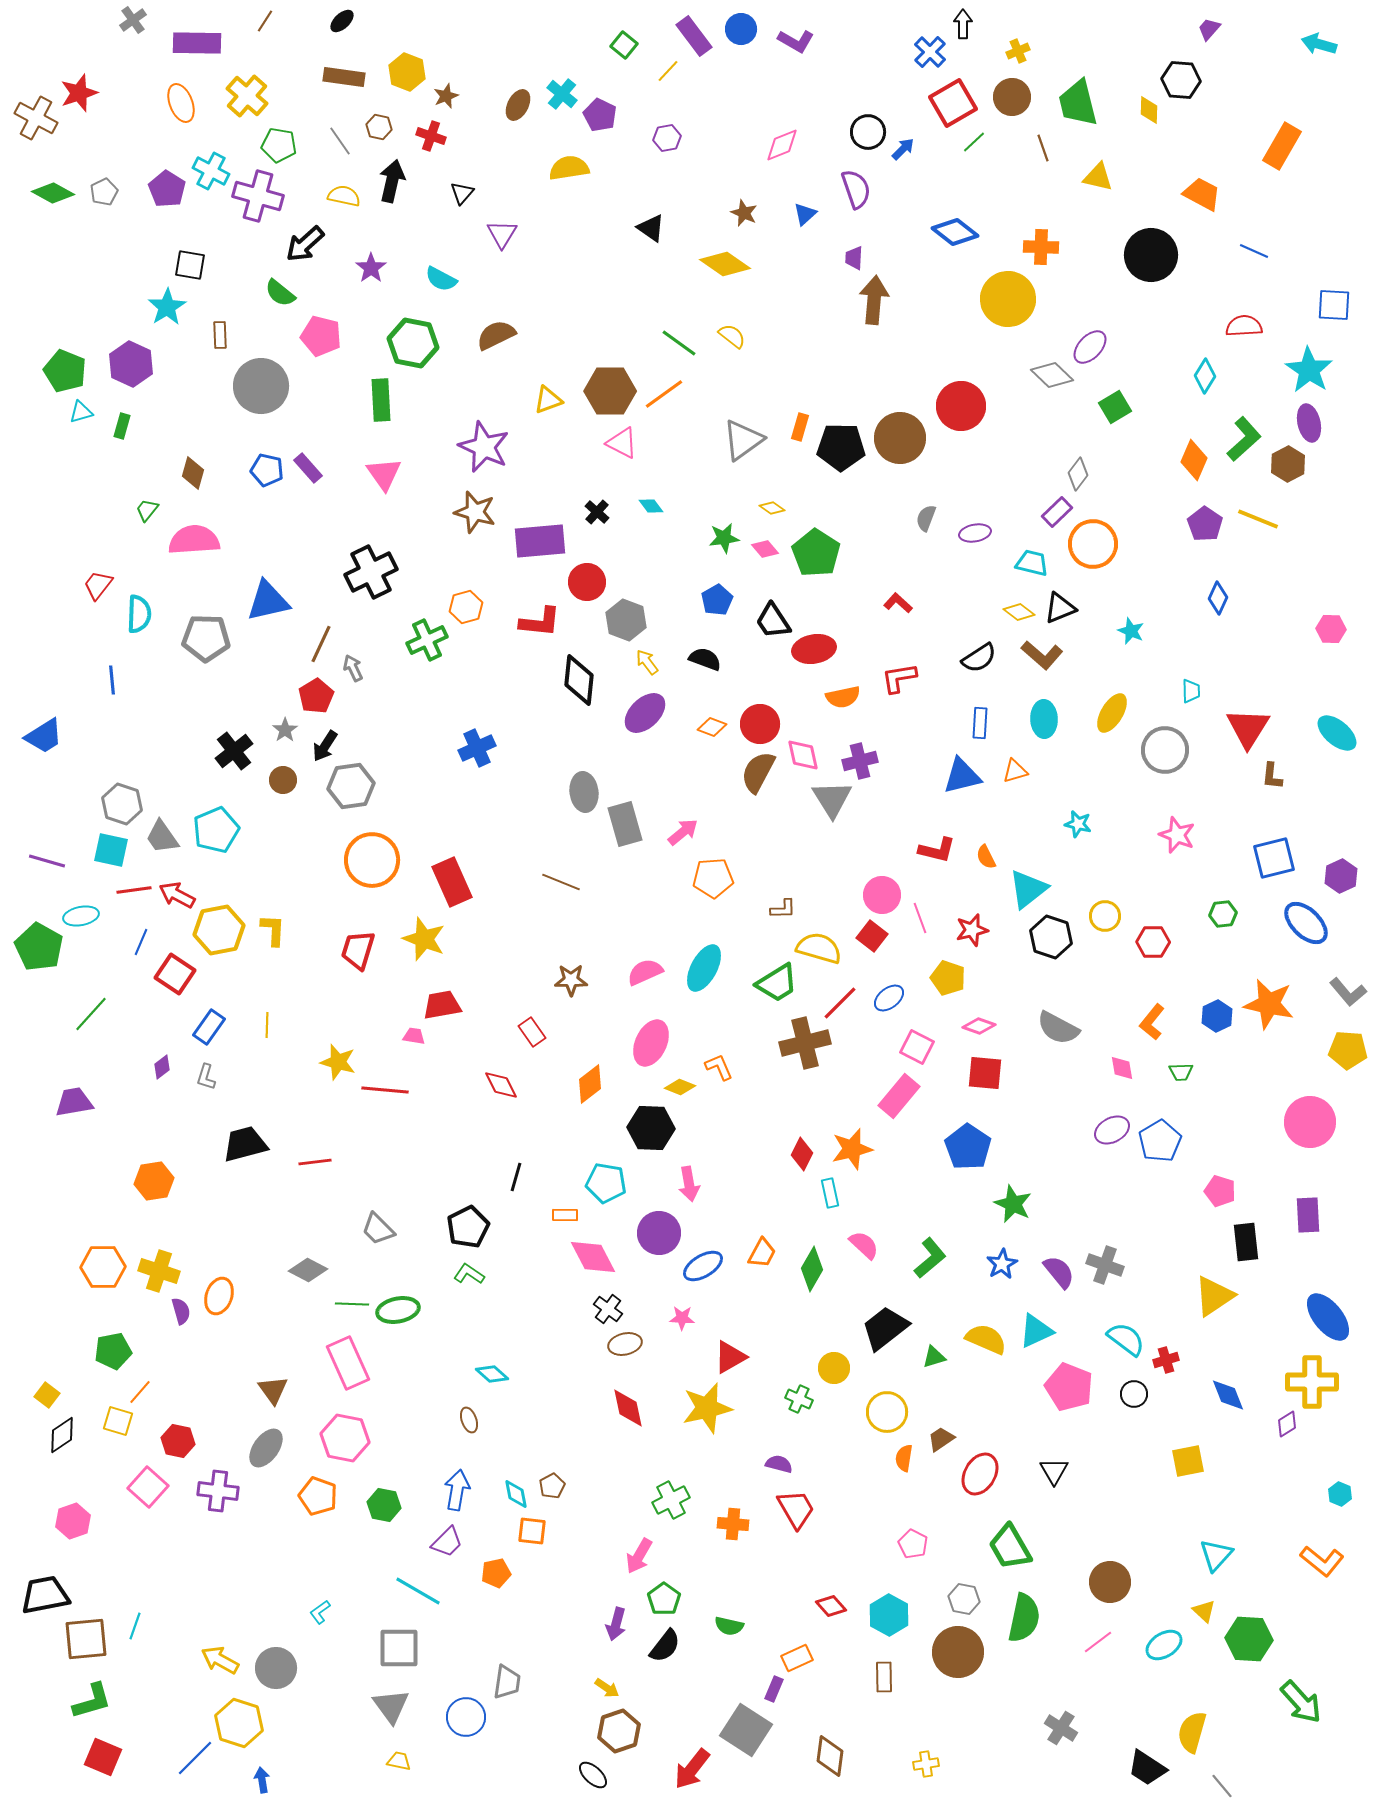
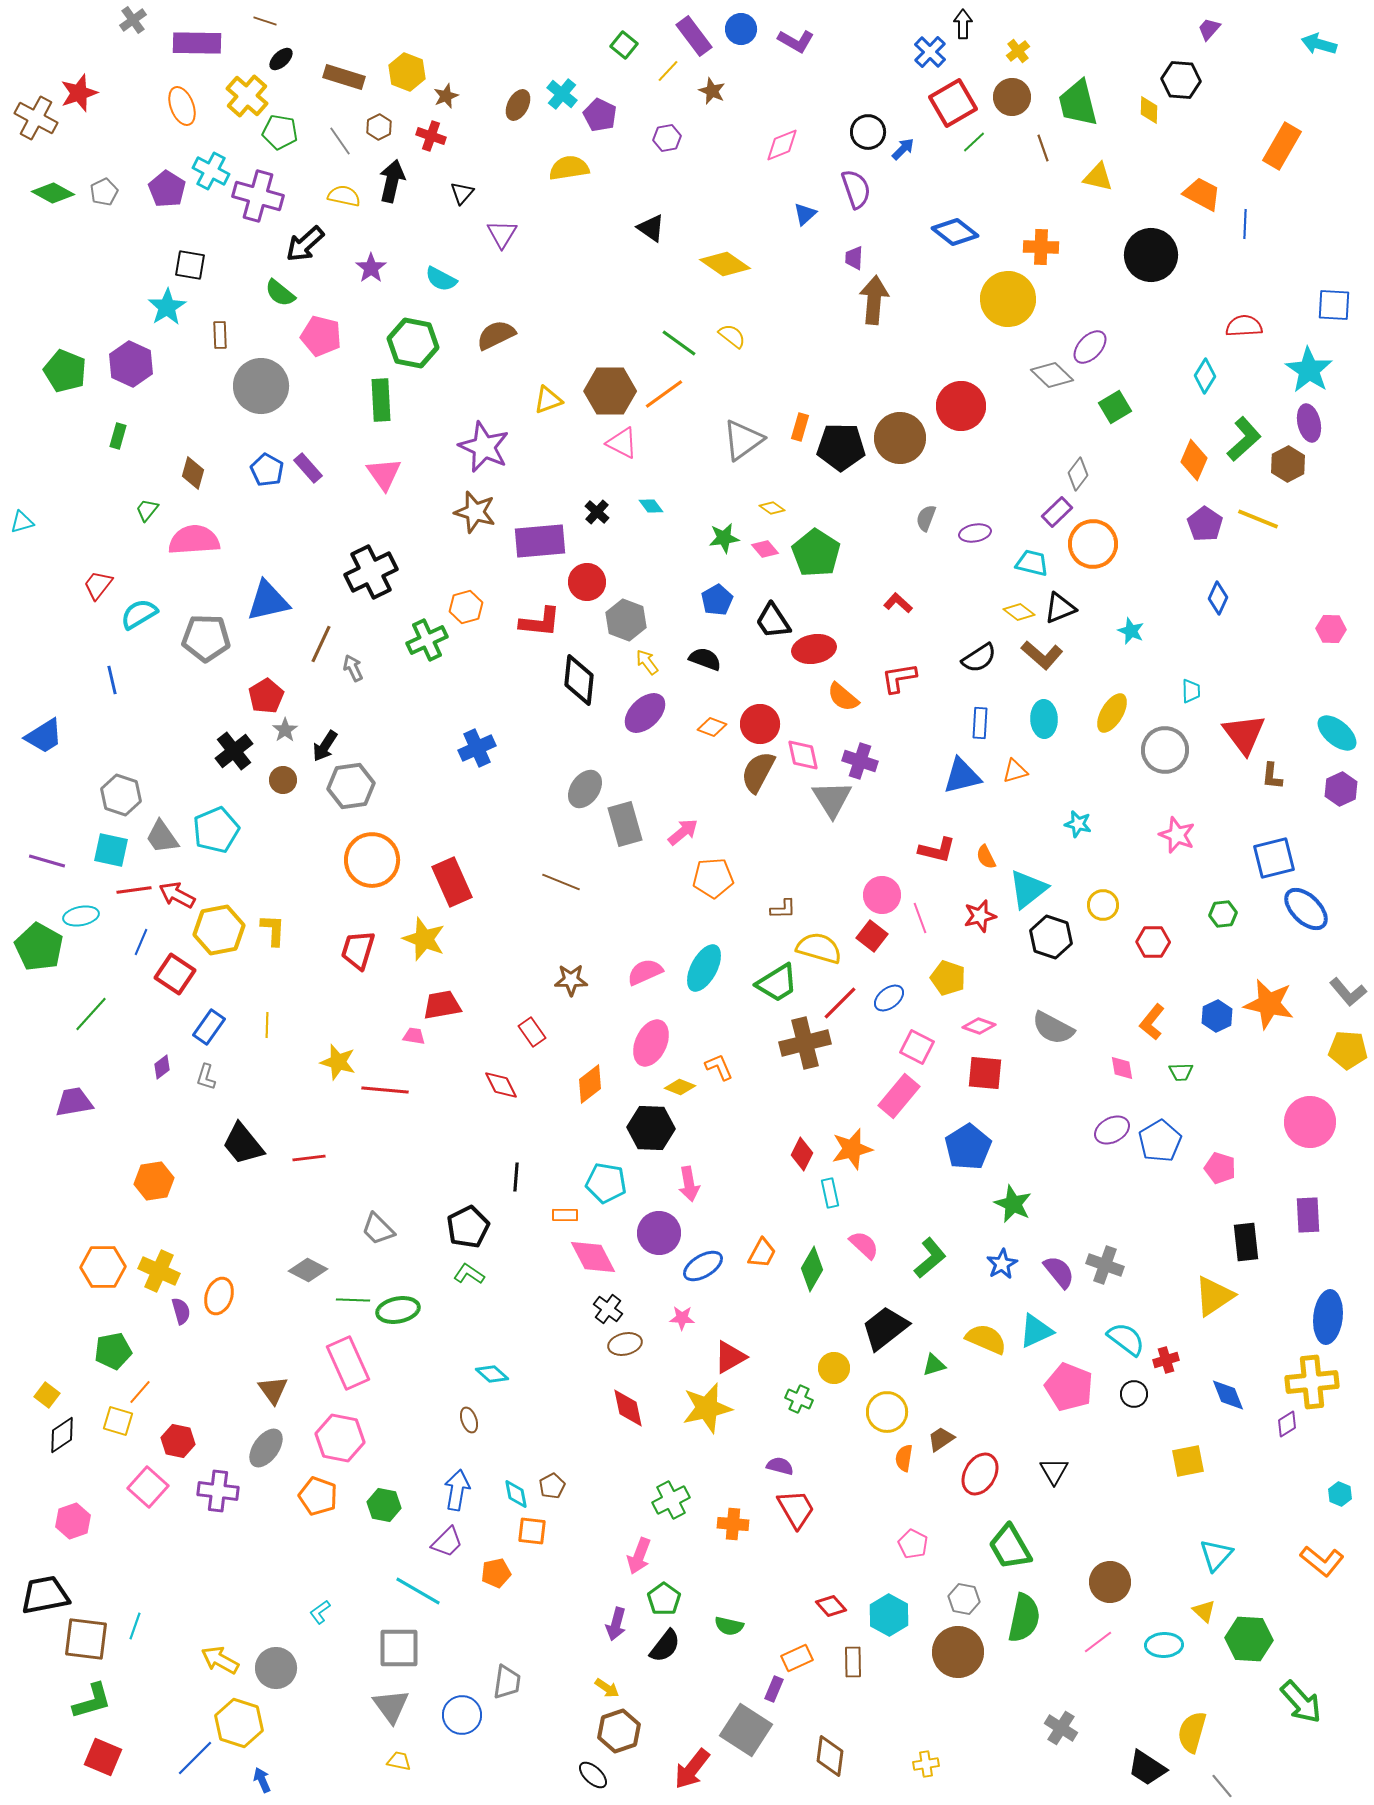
brown line at (265, 21): rotated 75 degrees clockwise
black ellipse at (342, 21): moved 61 px left, 38 px down
yellow cross at (1018, 51): rotated 15 degrees counterclockwise
brown rectangle at (344, 77): rotated 9 degrees clockwise
orange ellipse at (181, 103): moved 1 px right, 3 px down
brown hexagon at (379, 127): rotated 20 degrees clockwise
green pentagon at (279, 145): moved 1 px right, 13 px up
brown star at (744, 213): moved 32 px left, 122 px up
blue line at (1254, 251): moved 9 px left, 27 px up; rotated 68 degrees clockwise
cyan triangle at (81, 412): moved 59 px left, 110 px down
green rectangle at (122, 426): moved 4 px left, 10 px down
blue pentagon at (267, 470): rotated 16 degrees clockwise
cyan semicircle at (139, 614): rotated 123 degrees counterclockwise
blue line at (112, 680): rotated 8 degrees counterclockwise
red pentagon at (316, 696): moved 50 px left
orange semicircle at (843, 697): rotated 52 degrees clockwise
red triangle at (1248, 728): moved 4 px left, 6 px down; rotated 9 degrees counterclockwise
purple cross at (860, 761): rotated 32 degrees clockwise
gray ellipse at (584, 792): moved 1 px right, 3 px up; rotated 42 degrees clockwise
gray hexagon at (122, 804): moved 1 px left, 9 px up
purple hexagon at (1341, 876): moved 87 px up
yellow circle at (1105, 916): moved 2 px left, 11 px up
blue ellipse at (1306, 923): moved 14 px up
red star at (972, 930): moved 8 px right, 14 px up
gray semicircle at (1058, 1028): moved 5 px left
black trapezoid at (245, 1144): moved 2 px left; rotated 114 degrees counterclockwise
blue pentagon at (968, 1147): rotated 6 degrees clockwise
red line at (315, 1162): moved 6 px left, 4 px up
black line at (516, 1177): rotated 12 degrees counterclockwise
pink pentagon at (1220, 1191): moved 23 px up
yellow cross at (159, 1271): rotated 6 degrees clockwise
green line at (352, 1304): moved 1 px right, 4 px up
blue ellipse at (1328, 1317): rotated 45 degrees clockwise
green triangle at (934, 1357): moved 8 px down
yellow cross at (1312, 1382): rotated 6 degrees counterclockwise
pink hexagon at (345, 1438): moved 5 px left
purple semicircle at (779, 1464): moved 1 px right, 2 px down
pink arrow at (639, 1556): rotated 9 degrees counterclockwise
brown square at (86, 1639): rotated 12 degrees clockwise
cyan ellipse at (1164, 1645): rotated 30 degrees clockwise
brown rectangle at (884, 1677): moved 31 px left, 15 px up
blue circle at (466, 1717): moved 4 px left, 2 px up
blue arrow at (262, 1780): rotated 15 degrees counterclockwise
